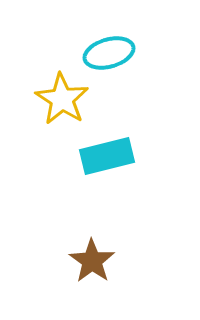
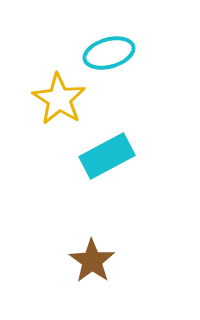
yellow star: moved 3 px left
cyan rectangle: rotated 14 degrees counterclockwise
